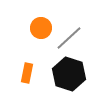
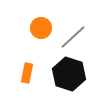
gray line: moved 4 px right, 1 px up
